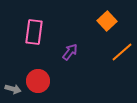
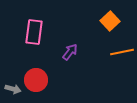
orange square: moved 3 px right
orange line: rotated 30 degrees clockwise
red circle: moved 2 px left, 1 px up
